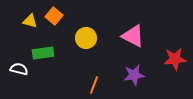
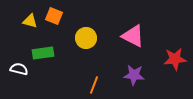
orange square: rotated 18 degrees counterclockwise
purple star: rotated 15 degrees clockwise
